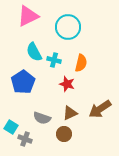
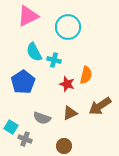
orange semicircle: moved 5 px right, 12 px down
brown arrow: moved 3 px up
brown circle: moved 12 px down
